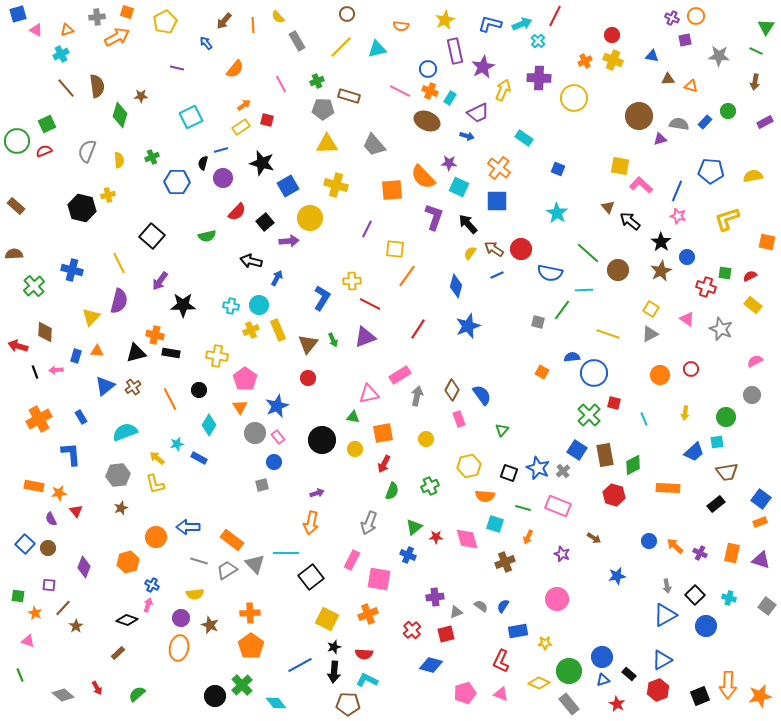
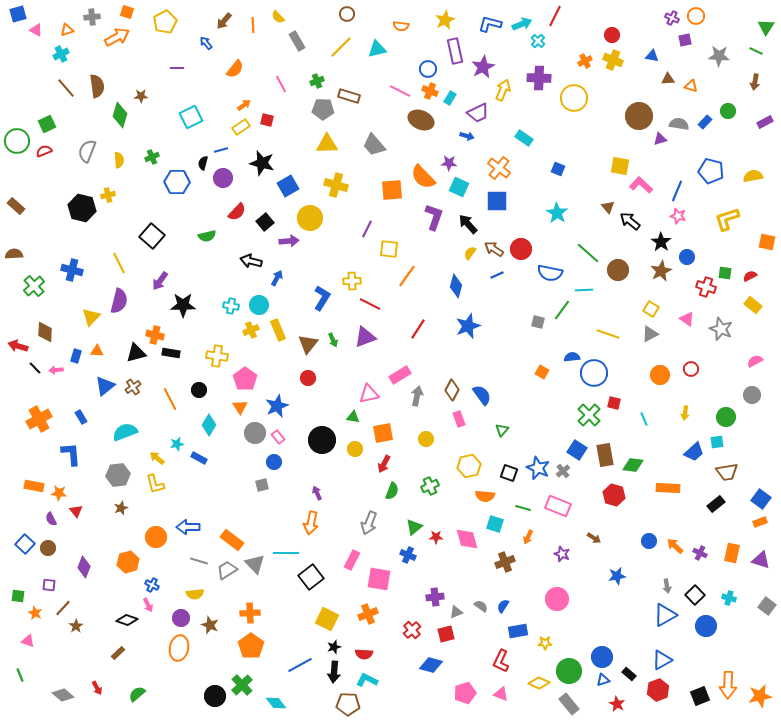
gray cross at (97, 17): moved 5 px left
purple line at (177, 68): rotated 16 degrees counterclockwise
brown ellipse at (427, 121): moved 6 px left, 1 px up
blue pentagon at (711, 171): rotated 10 degrees clockwise
yellow square at (395, 249): moved 6 px left
black line at (35, 372): moved 4 px up; rotated 24 degrees counterclockwise
green diamond at (633, 465): rotated 35 degrees clockwise
orange star at (59, 493): rotated 14 degrees clockwise
purple arrow at (317, 493): rotated 96 degrees counterclockwise
pink arrow at (148, 605): rotated 136 degrees clockwise
